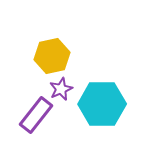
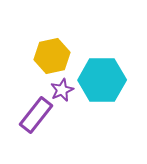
purple star: moved 1 px right, 1 px down
cyan hexagon: moved 24 px up
